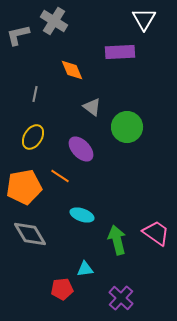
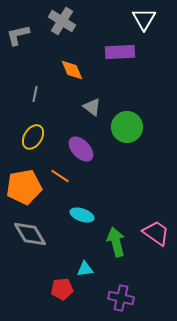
gray cross: moved 8 px right
green arrow: moved 1 px left, 2 px down
purple cross: rotated 30 degrees counterclockwise
